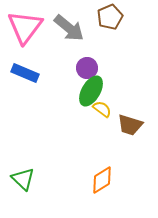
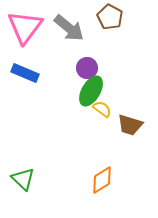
brown pentagon: rotated 20 degrees counterclockwise
